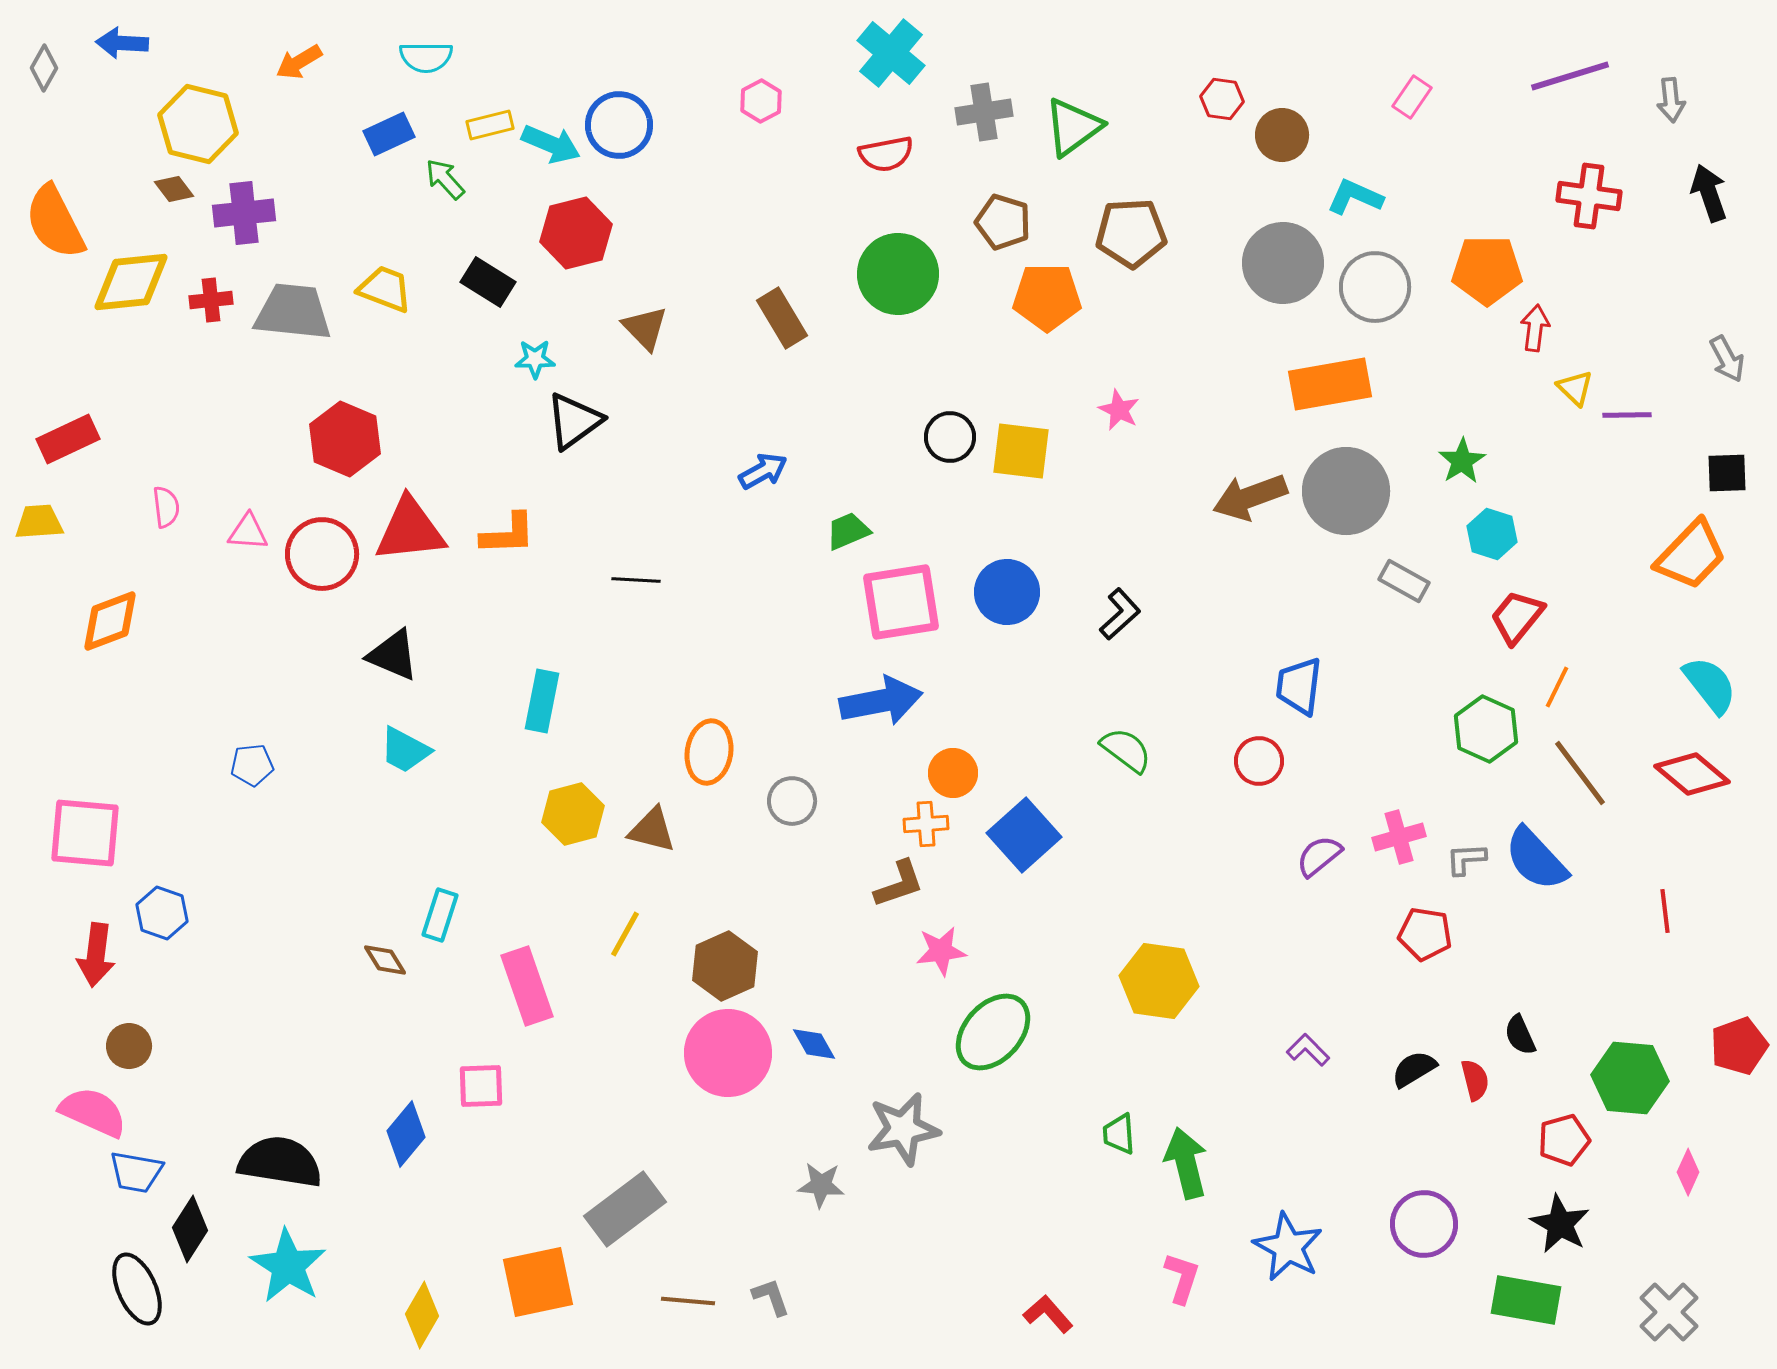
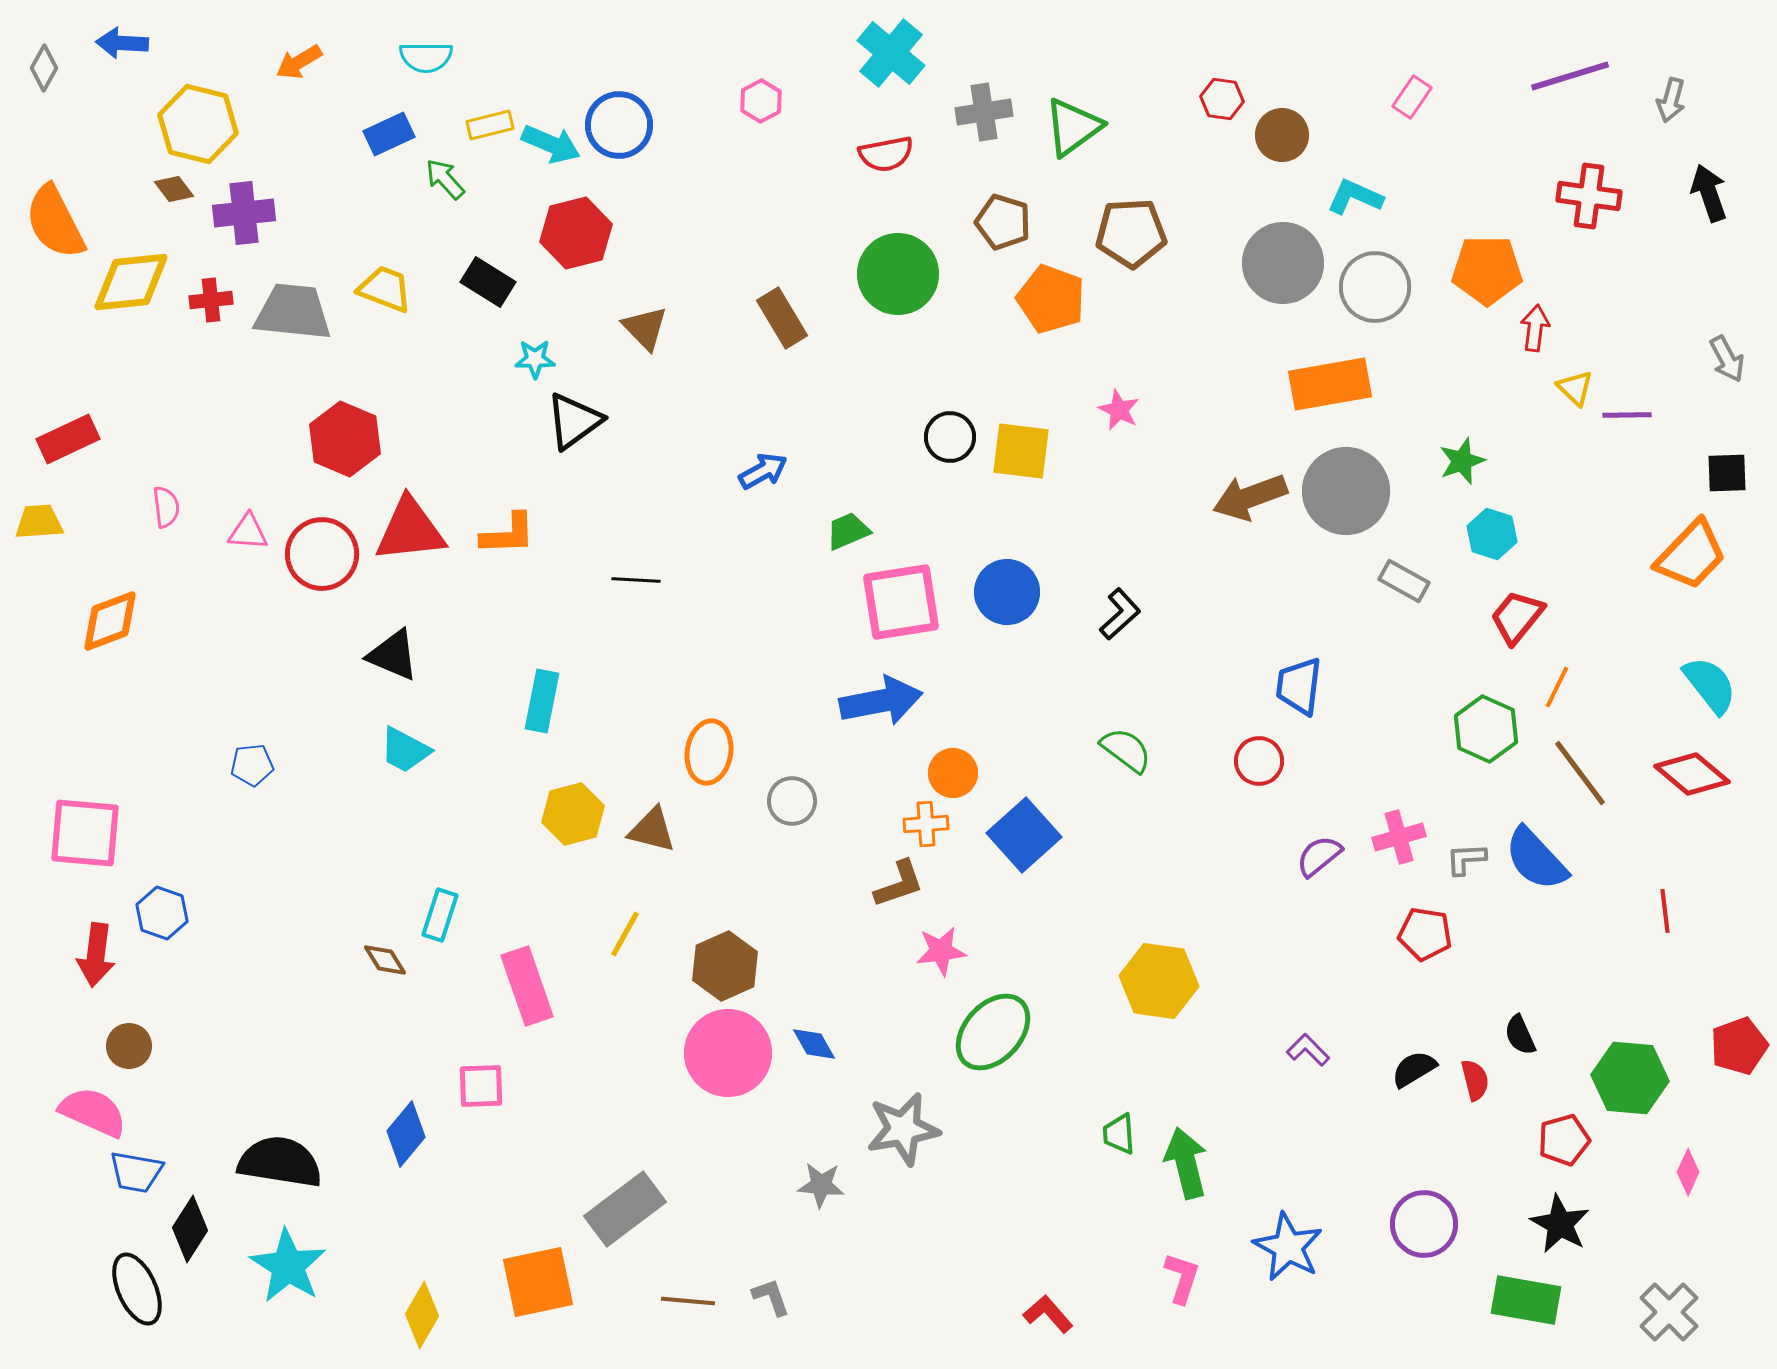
gray arrow at (1671, 100): rotated 21 degrees clockwise
orange pentagon at (1047, 297): moved 4 px right, 2 px down; rotated 20 degrees clockwise
green star at (1462, 461): rotated 12 degrees clockwise
